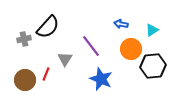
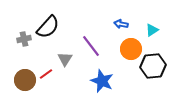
red line: rotated 32 degrees clockwise
blue star: moved 1 px right, 2 px down
